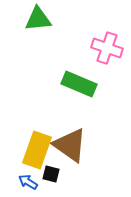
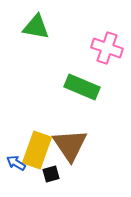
green triangle: moved 2 px left, 8 px down; rotated 16 degrees clockwise
green rectangle: moved 3 px right, 3 px down
brown triangle: rotated 21 degrees clockwise
black square: rotated 30 degrees counterclockwise
blue arrow: moved 12 px left, 19 px up
